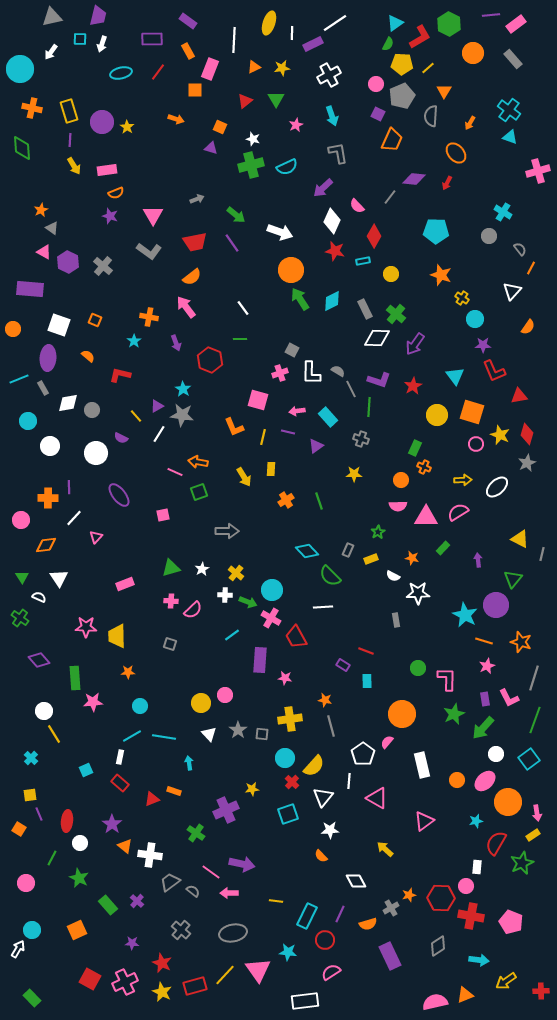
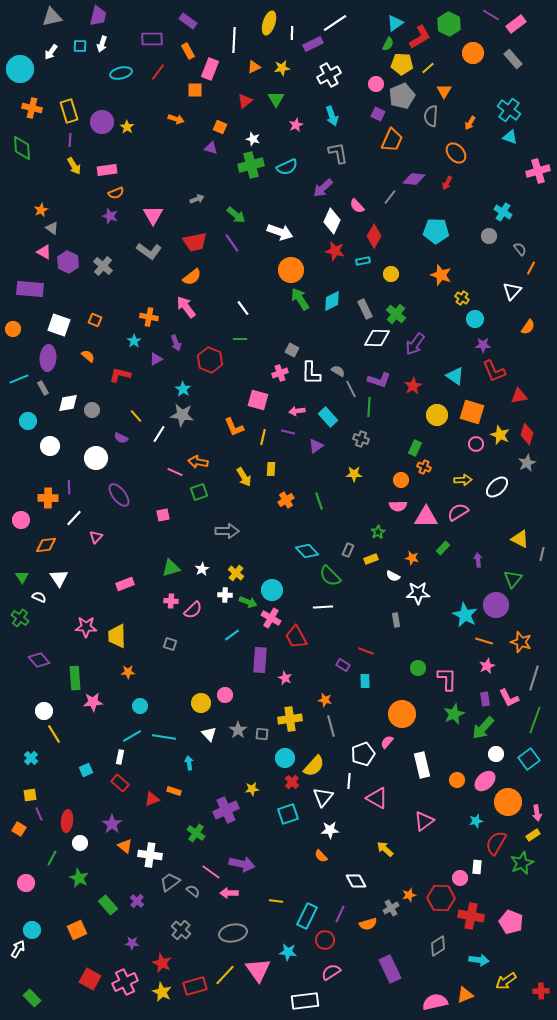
purple line at (491, 15): rotated 36 degrees clockwise
cyan square at (80, 39): moved 7 px down
cyan triangle at (455, 376): rotated 18 degrees counterclockwise
purple triangle at (157, 406): moved 1 px left, 47 px up
white circle at (96, 453): moved 5 px down
pink star at (285, 678): rotated 16 degrees clockwise
cyan rectangle at (367, 681): moved 2 px left
white pentagon at (363, 754): rotated 15 degrees clockwise
pink circle at (466, 886): moved 6 px left, 8 px up
purple rectangle at (390, 956): moved 13 px down
